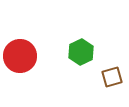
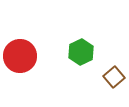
brown square: moved 2 px right; rotated 25 degrees counterclockwise
